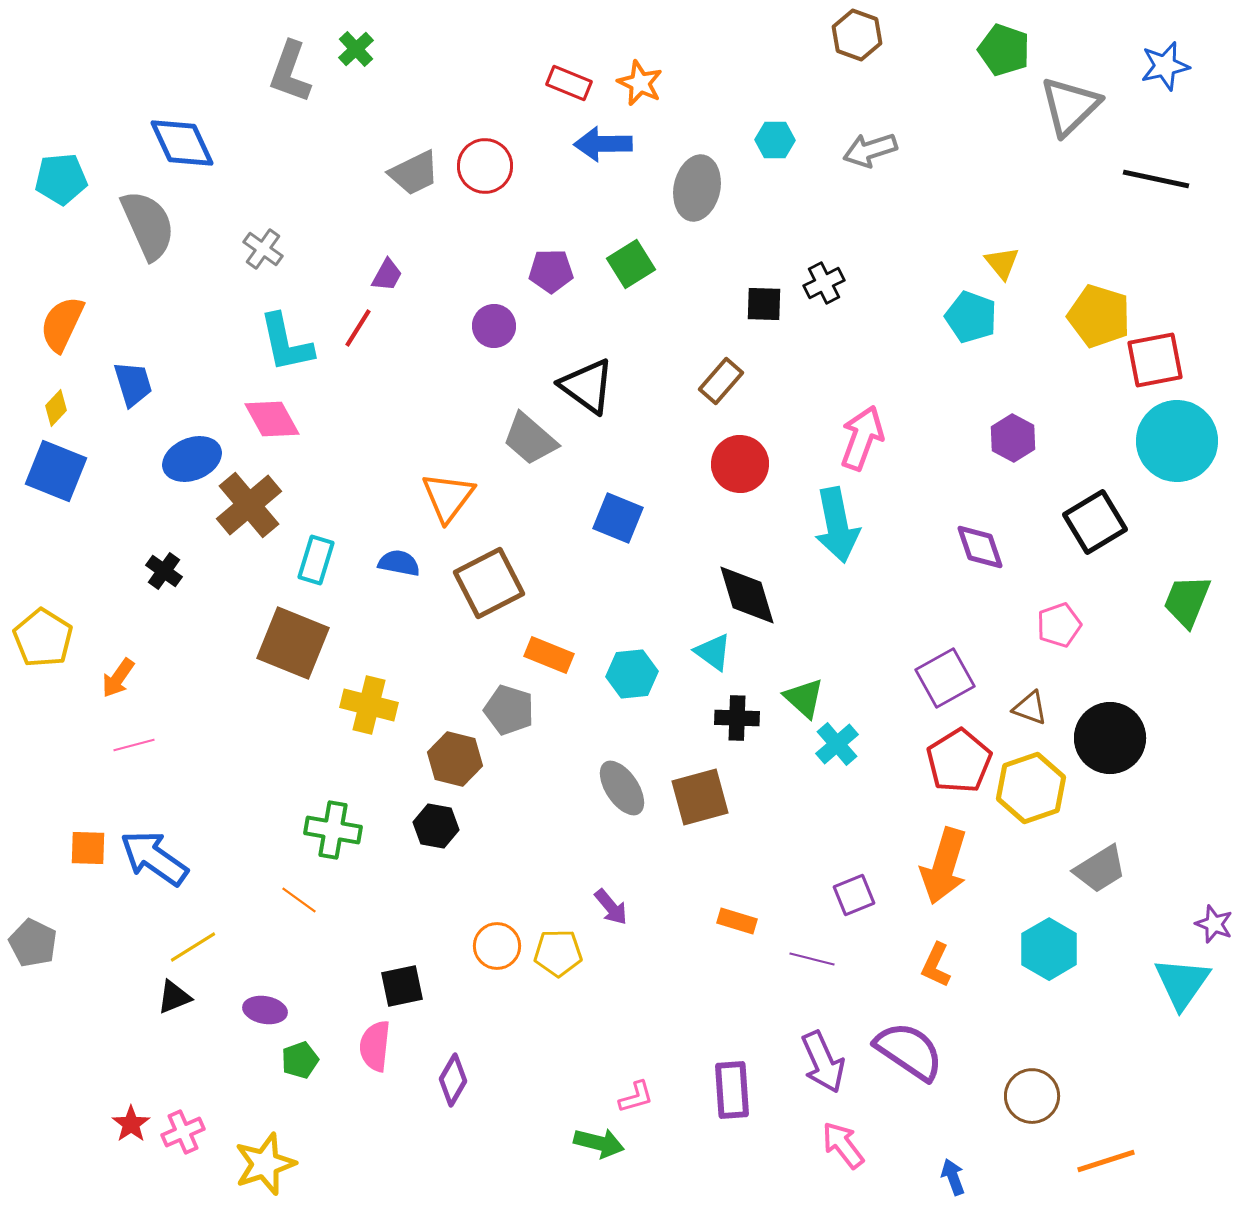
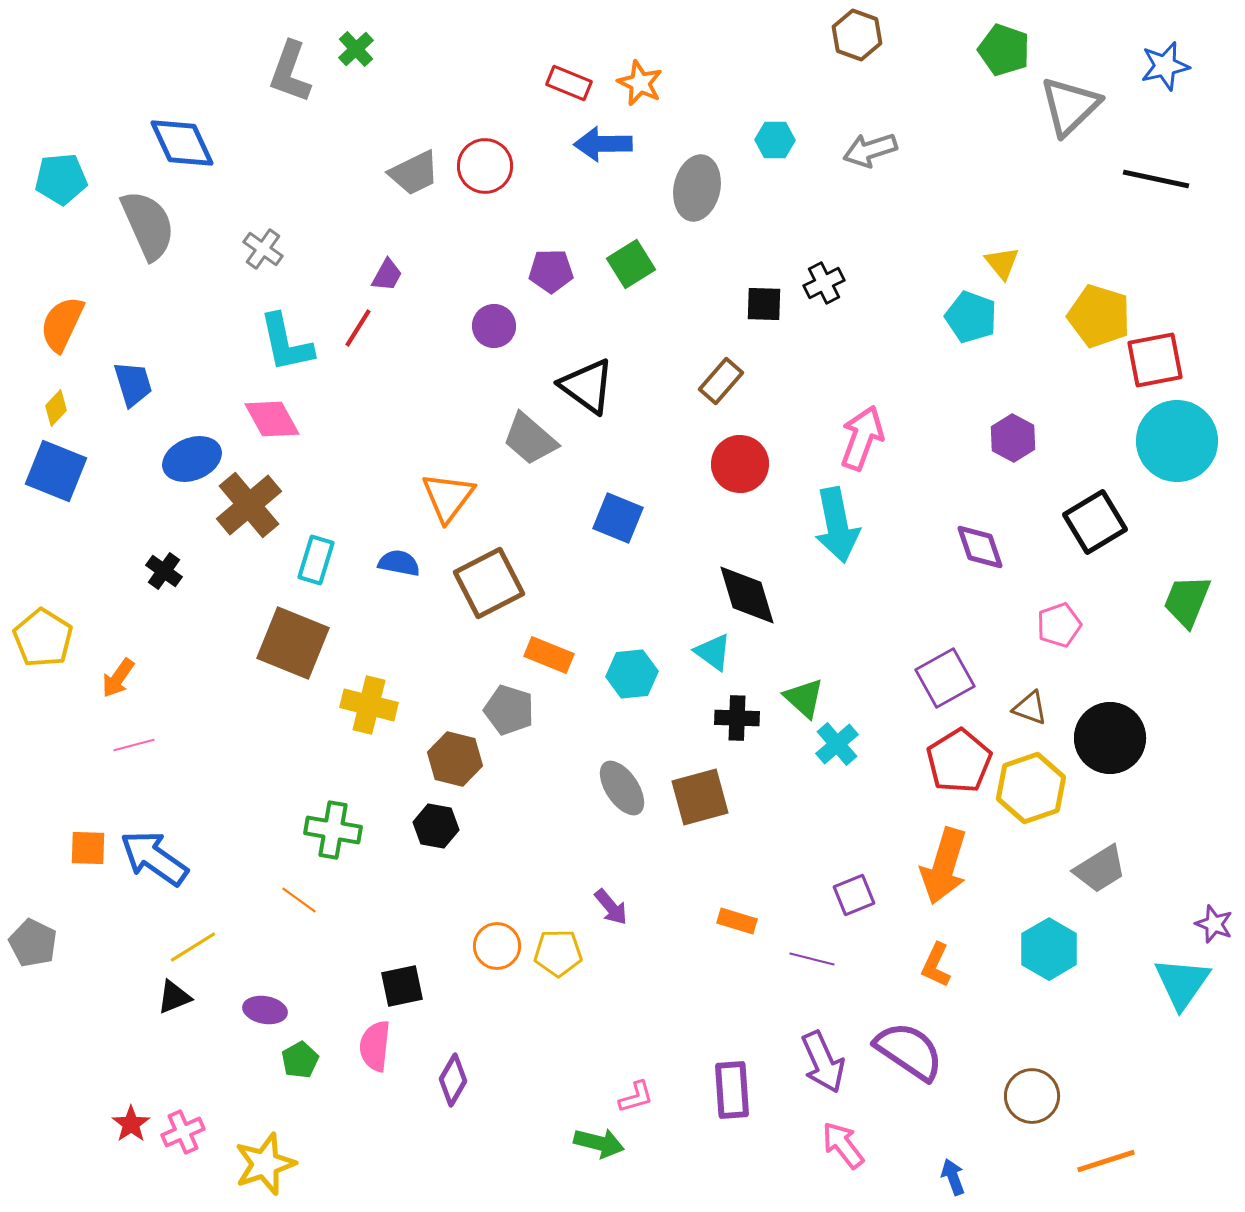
green pentagon at (300, 1060): rotated 9 degrees counterclockwise
